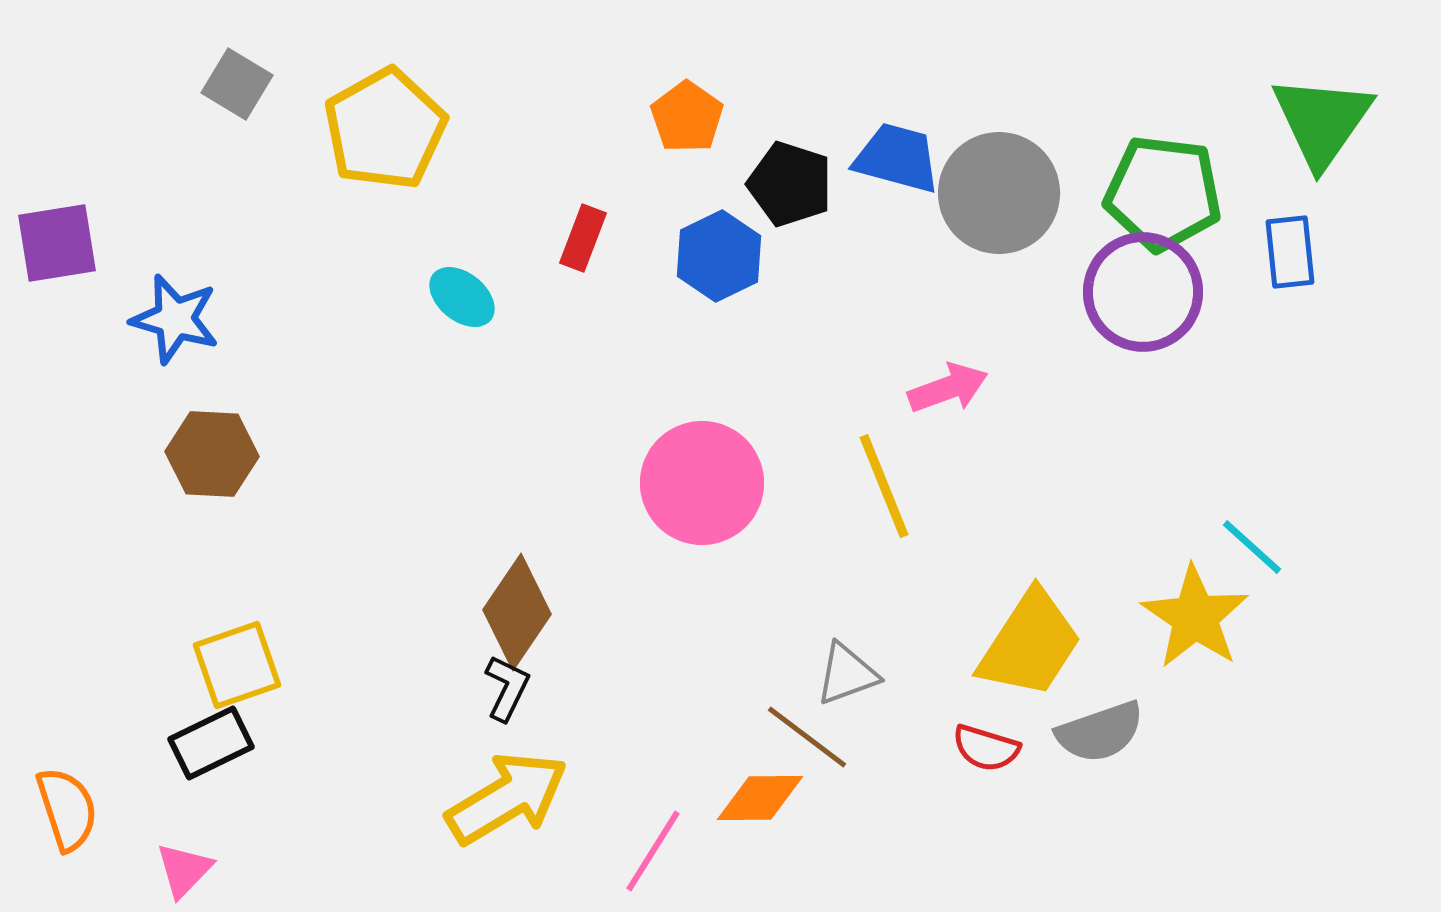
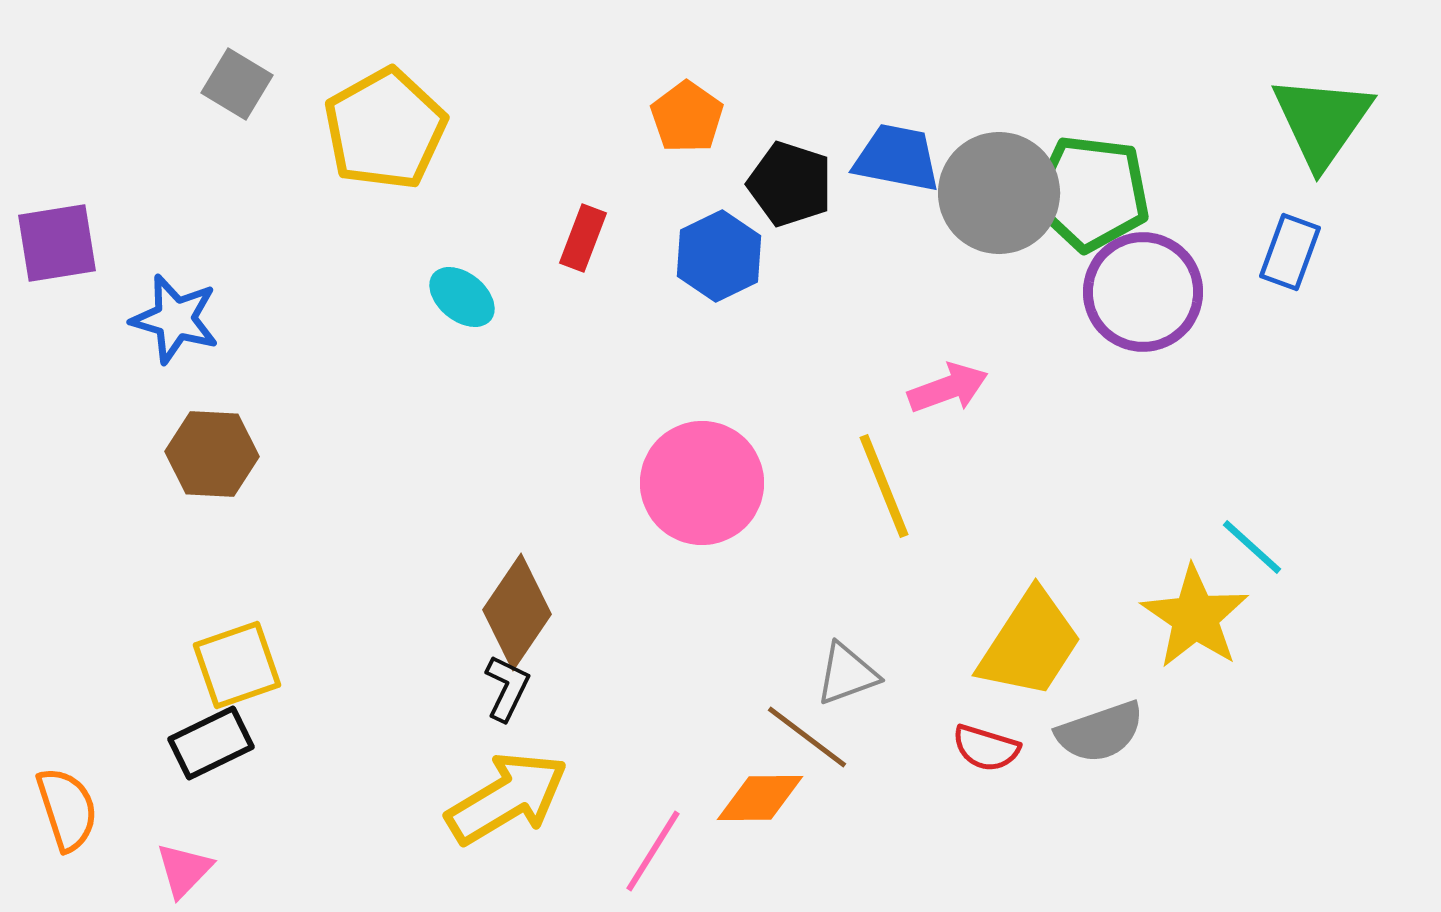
blue trapezoid: rotated 4 degrees counterclockwise
green pentagon: moved 72 px left
blue rectangle: rotated 26 degrees clockwise
